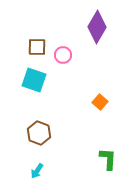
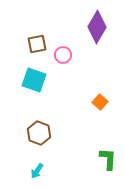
brown square: moved 3 px up; rotated 12 degrees counterclockwise
